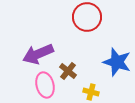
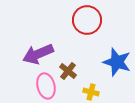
red circle: moved 3 px down
pink ellipse: moved 1 px right, 1 px down
